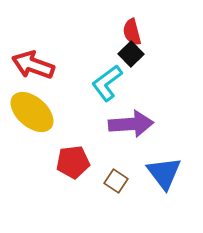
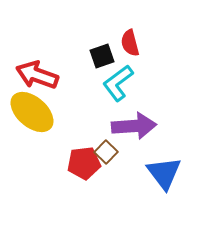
red semicircle: moved 2 px left, 11 px down
black square: moved 29 px left, 2 px down; rotated 25 degrees clockwise
red arrow: moved 4 px right, 10 px down
cyan L-shape: moved 11 px right
purple arrow: moved 3 px right, 2 px down
red pentagon: moved 11 px right, 1 px down
brown square: moved 10 px left, 29 px up; rotated 10 degrees clockwise
